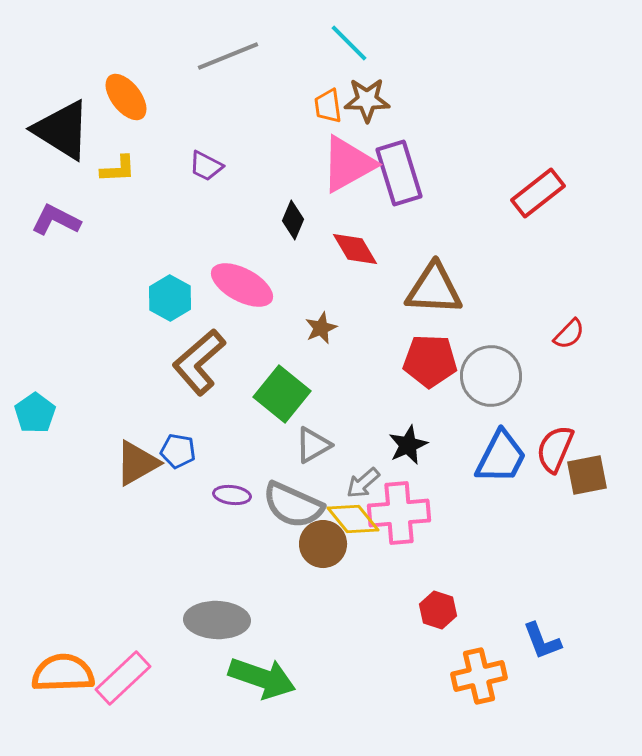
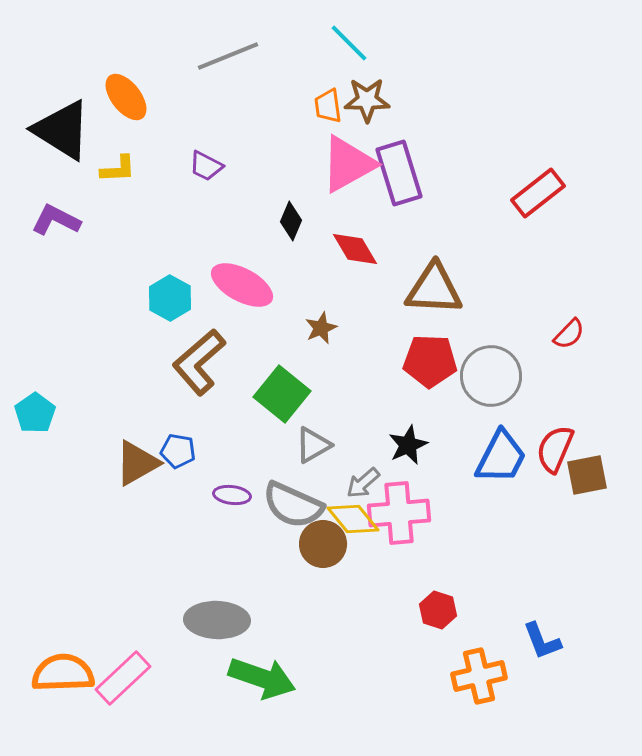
black diamond at (293, 220): moved 2 px left, 1 px down
